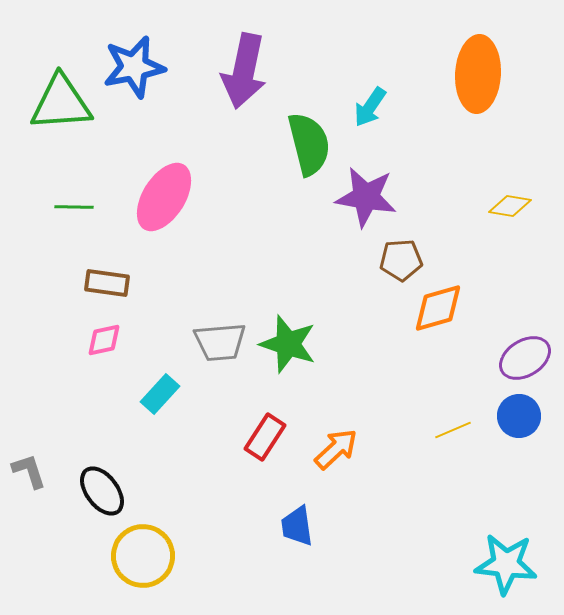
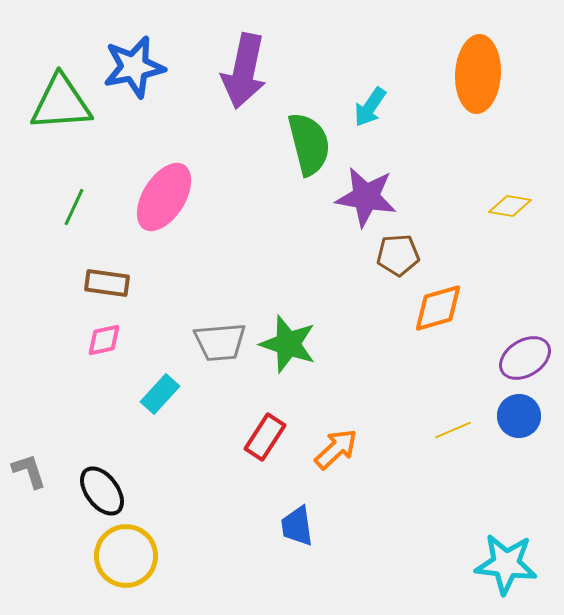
green line: rotated 66 degrees counterclockwise
brown pentagon: moved 3 px left, 5 px up
yellow circle: moved 17 px left
